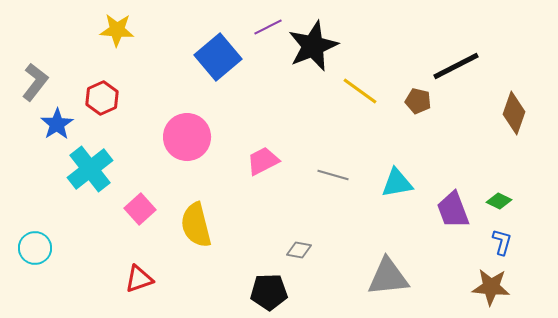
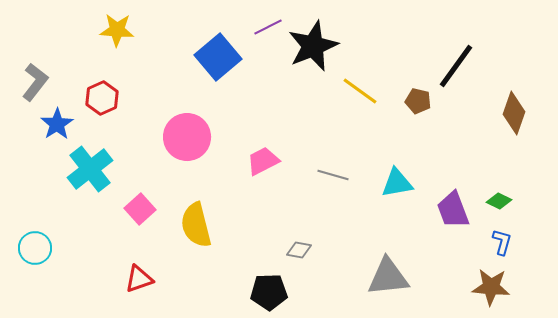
black line: rotated 27 degrees counterclockwise
